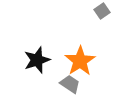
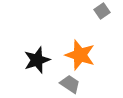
orange star: moved 6 px up; rotated 20 degrees counterclockwise
